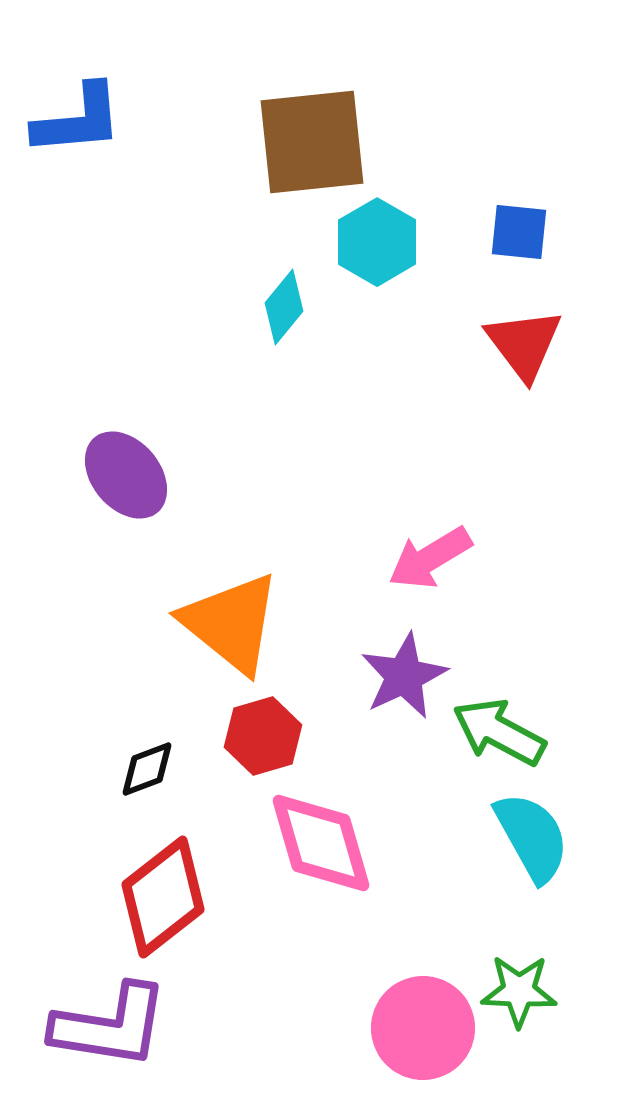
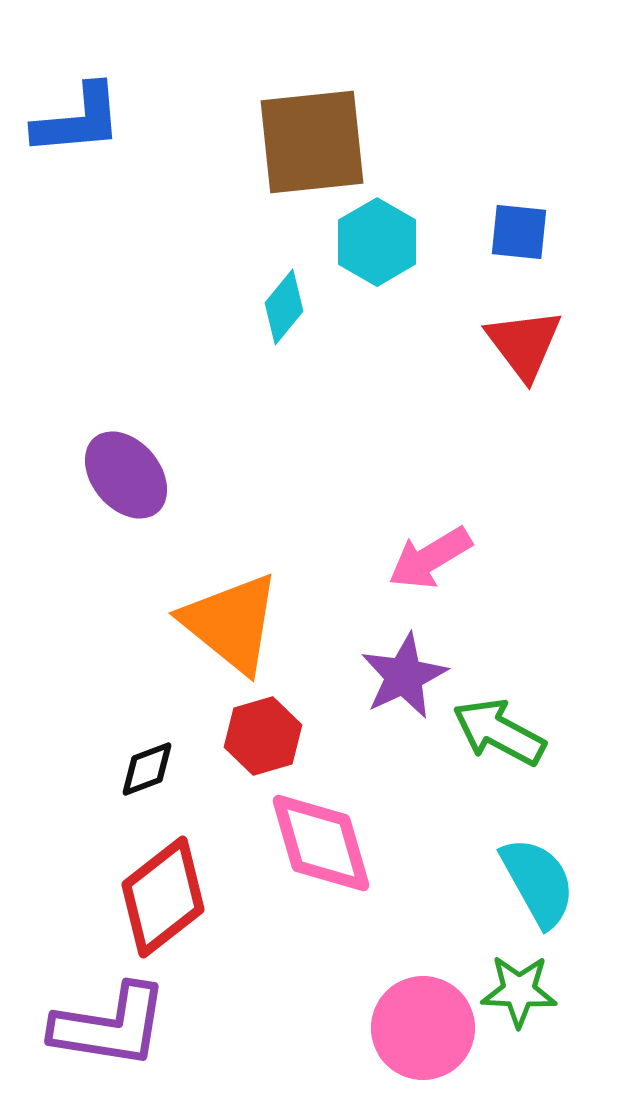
cyan semicircle: moved 6 px right, 45 px down
